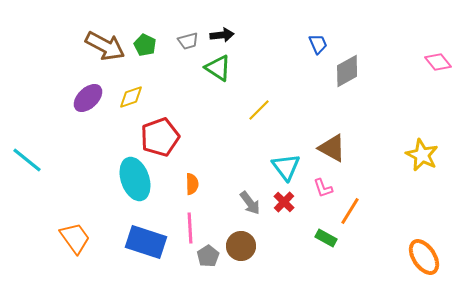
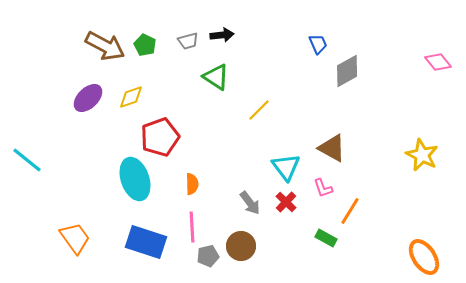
green triangle: moved 2 px left, 9 px down
red cross: moved 2 px right
pink line: moved 2 px right, 1 px up
gray pentagon: rotated 20 degrees clockwise
